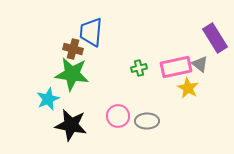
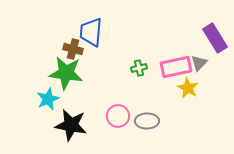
gray triangle: moved 1 px left, 1 px up; rotated 36 degrees clockwise
green star: moved 6 px left, 1 px up
